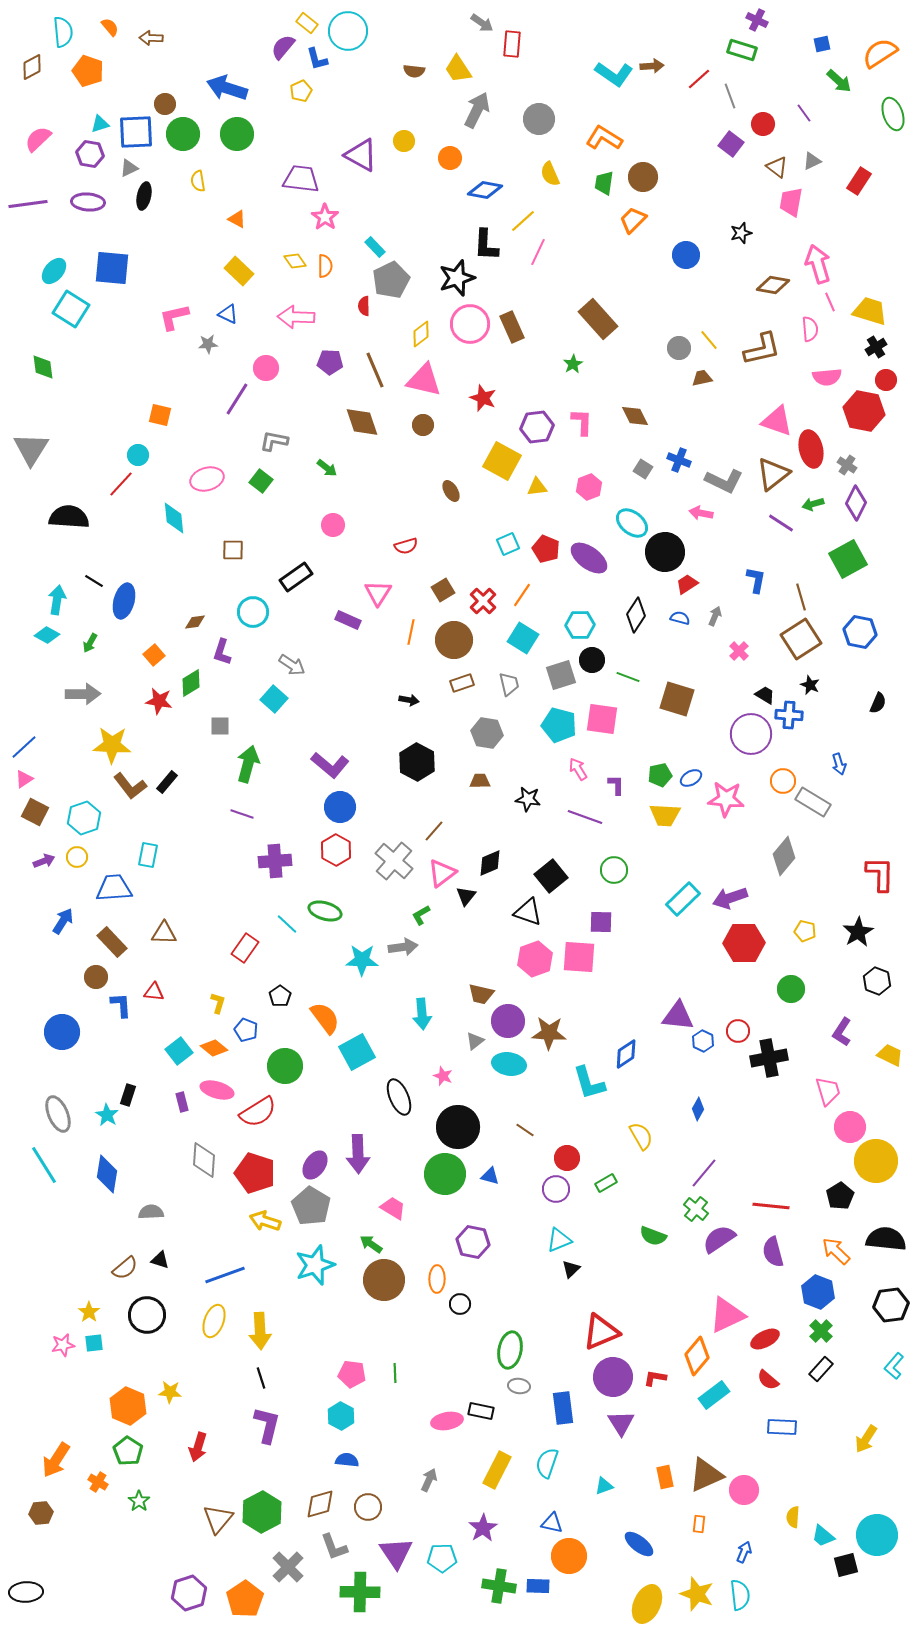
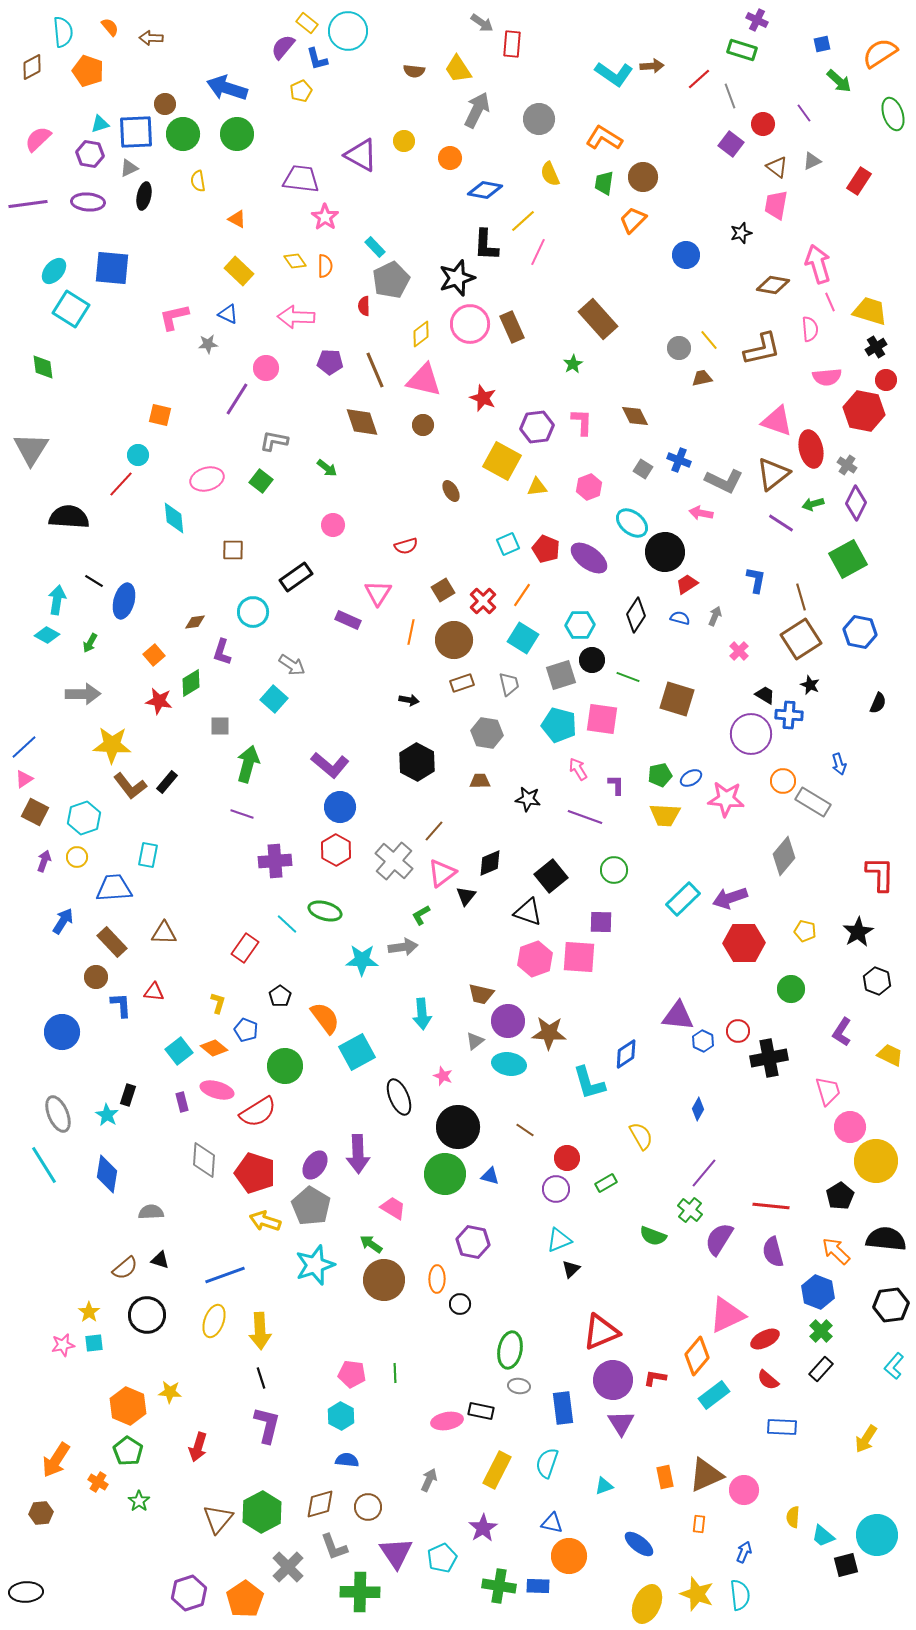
pink trapezoid at (791, 202): moved 15 px left, 3 px down
purple arrow at (44, 861): rotated 50 degrees counterclockwise
green cross at (696, 1209): moved 6 px left, 1 px down
purple semicircle at (719, 1239): rotated 24 degrees counterclockwise
purple circle at (613, 1377): moved 3 px down
cyan pentagon at (442, 1558): rotated 24 degrees counterclockwise
